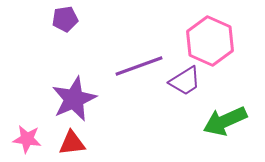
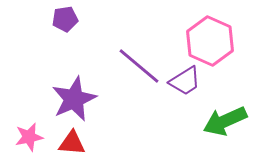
purple line: rotated 60 degrees clockwise
pink star: moved 2 px right, 2 px up; rotated 20 degrees counterclockwise
red triangle: rotated 12 degrees clockwise
